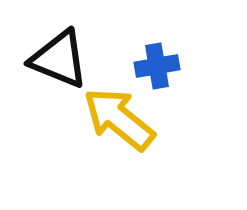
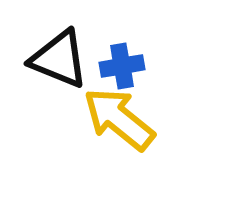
blue cross: moved 35 px left
